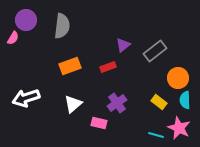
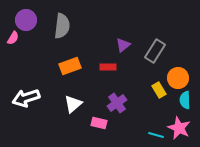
gray rectangle: rotated 20 degrees counterclockwise
red rectangle: rotated 21 degrees clockwise
yellow rectangle: moved 12 px up; rotated 21 degrees clockwise
